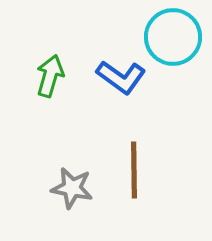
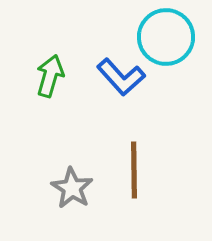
cyan circle: moved 7 px left
blue L-shape: rotated 12 degrees clockwise
gray star: rotated 21 degrees clockwise
